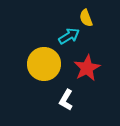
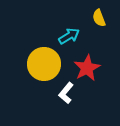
yellow semicircle: moved 13 px right
white L-shape: moved 7 px up; rotated 10 degrees clockwise
